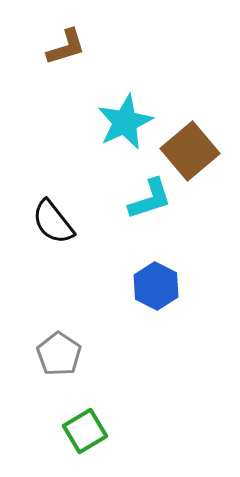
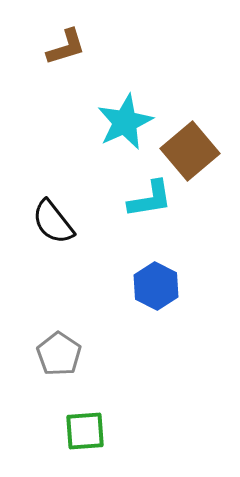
cyan L-shape: rotated 9 degrees clockwise
green square: rotated 27 degrees clockwise
